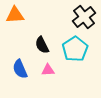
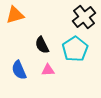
orange triangle: rotated 12 degrees counterclockwise
blue semicircle: moved 1 px left, 1 px down
